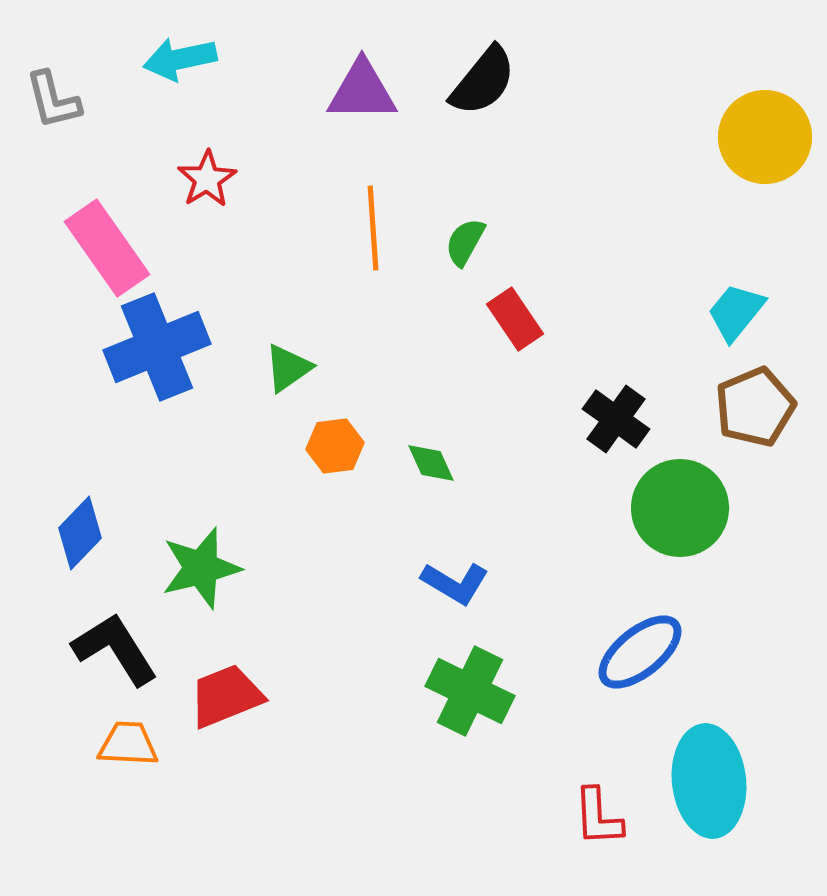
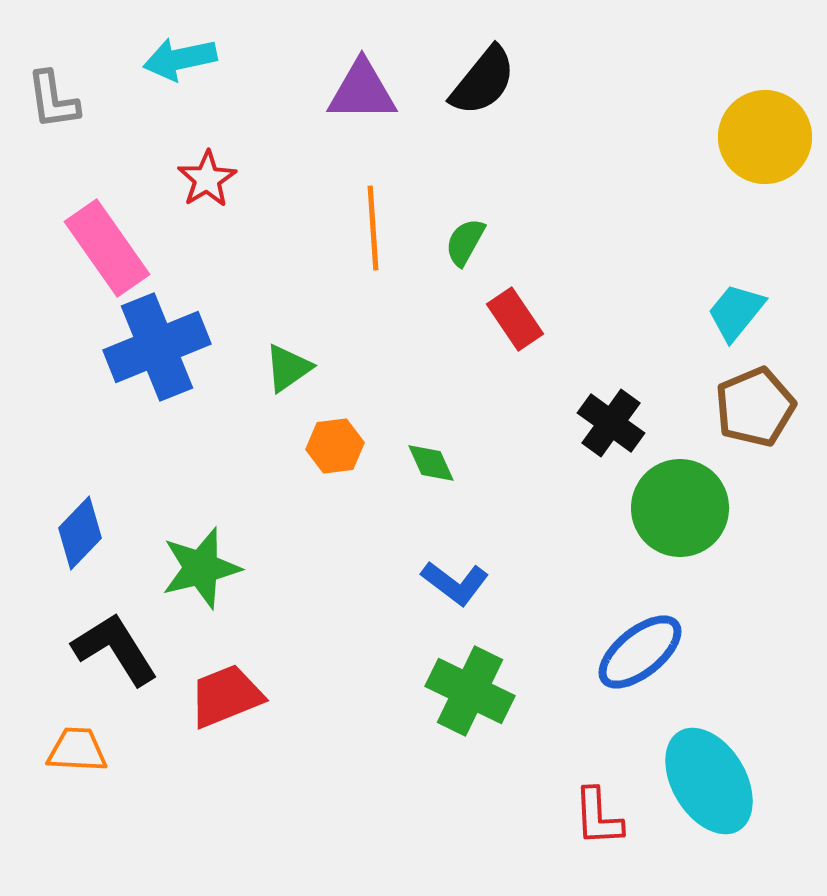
gray L-shape: rotated 6 degrees clockwise
black cross: moved 5 px left, 4 px down
blue L-shape: rotated 6 degrees clockwise
orange trapezoid: moved 51 px left, 6 px down
cyan ellipse: rotated 25 degrees counterclockwise
